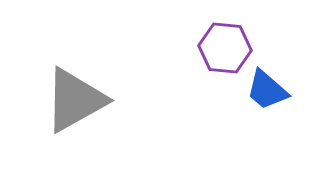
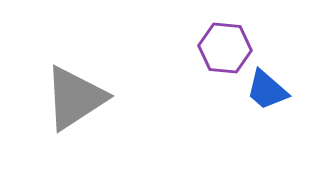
gray triangle: moved 2 px up; rotated 4 degrees counterclockwise
